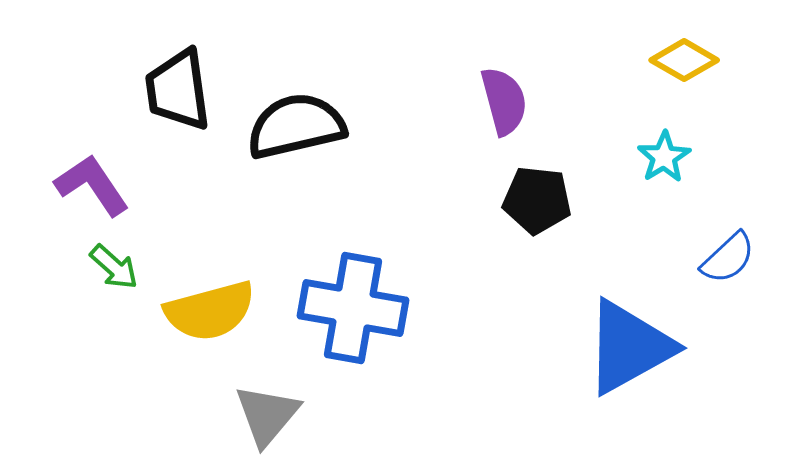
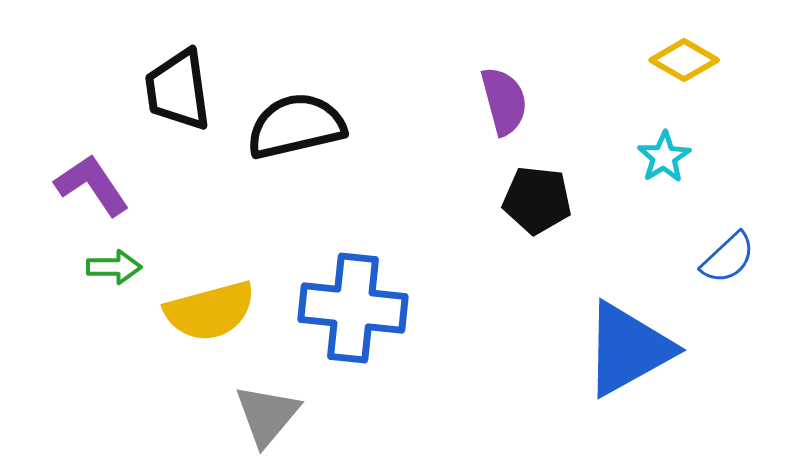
green arrow: rotated 42 degrees counterclockwise
blue cross: rotated 4 degrees counterclockwise
blue triangle: moved 1 px left, 2 px down
